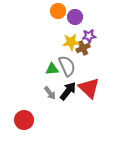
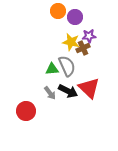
yellow star: rotated 18 degrees clockwise
black arrow: rotated 78 degrees clockwise
red circle: moved 2 px right, 9 px up
